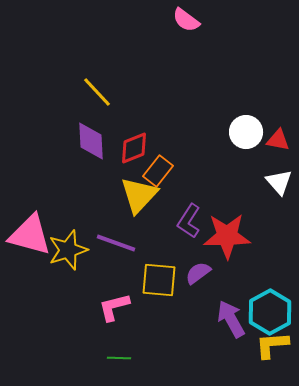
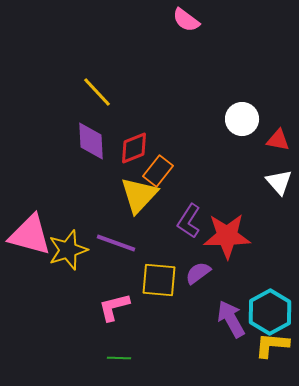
white circle: moved 4 px left, 13 px up
yellow L-shape: rotated 9 degrees clockwise
